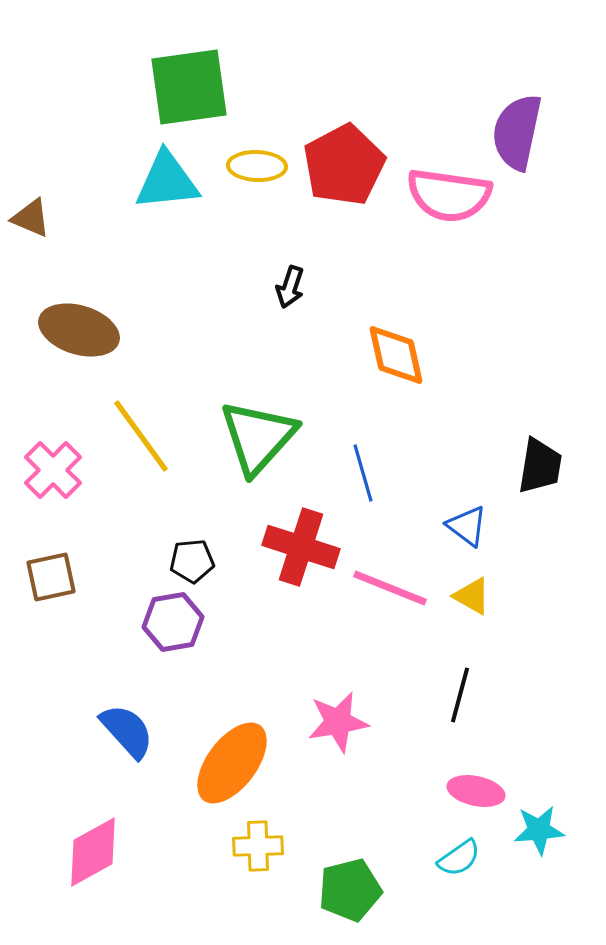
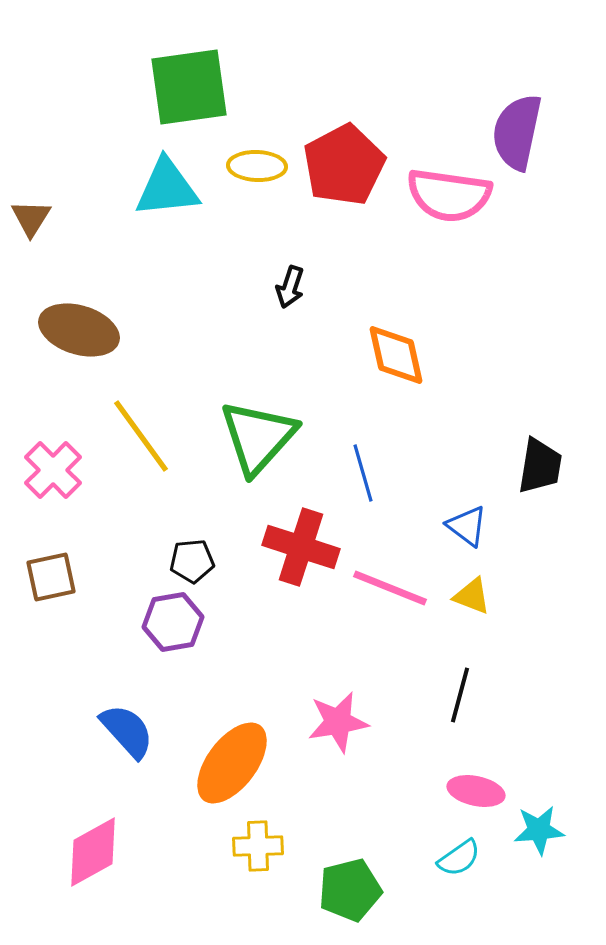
cyan triangle: moved 7 px down
brown triangle: rotated 39 degrees clockwise
yellow triangle: rotated 9 degrees counterclockwise
